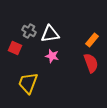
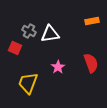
orange rectangle: moved 19 px up; rotated 40 degrees clockwise
pink star: moved 6 px right, 11 px down; rotated 24 degrees clockwise
